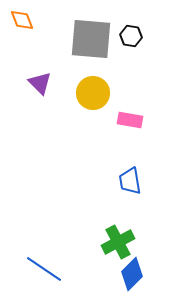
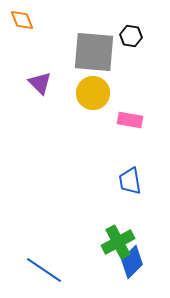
gray square: moved 3 px right, 13 px down
blue line: moved 1 px down
blue diamond: moved 12 px up
